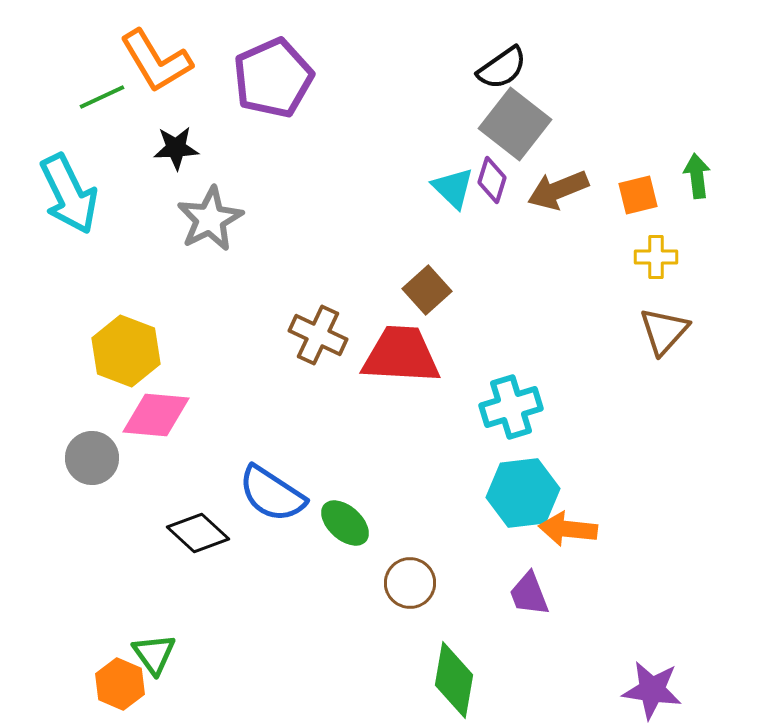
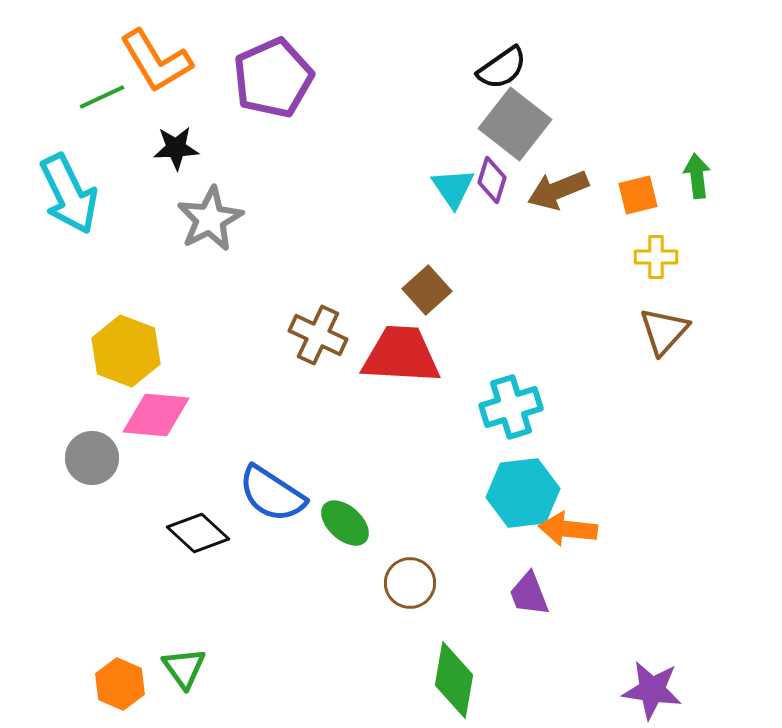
cyan triangle: rotated 12 degrees clockwise
green triangle: moved 30 px right, 14 px down
